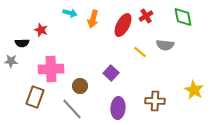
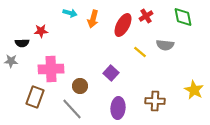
red star: moved 1 px down; rotated 24 degrees counterclockwise
